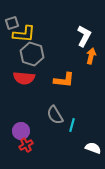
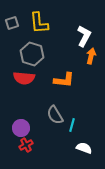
yellow L-shape: moved 15 px right, 11 px up; rotated 80 degrees clockwise
purple circle: moved 3 px up
white semicircle: moved 9 px left
